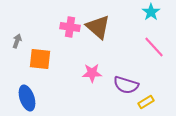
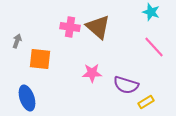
cyan star: rotated 18 degrees counterclockwise
